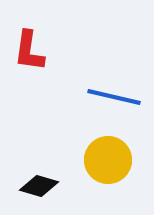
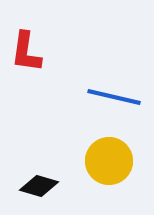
red L-shape: moved 3 px left, 1 px down
yellow circle: moved 1 px right, 1 px down
